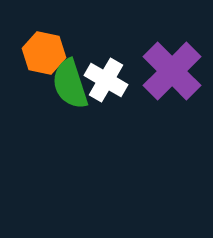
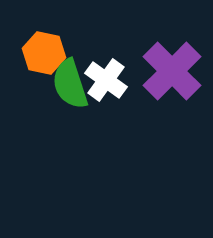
white cross: rotated 6 degrees clockwise
